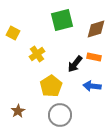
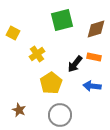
yellow pentagon: moved 3 px up
brown star: moved 1 px right, 1 px up; rotated 16 degrees counterclockwise
